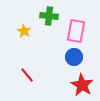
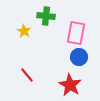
green cross: moved 3 px left
pink rectangle: moved 2 px down
blue circle: moved 5 px right
red star: moved 12 px left
